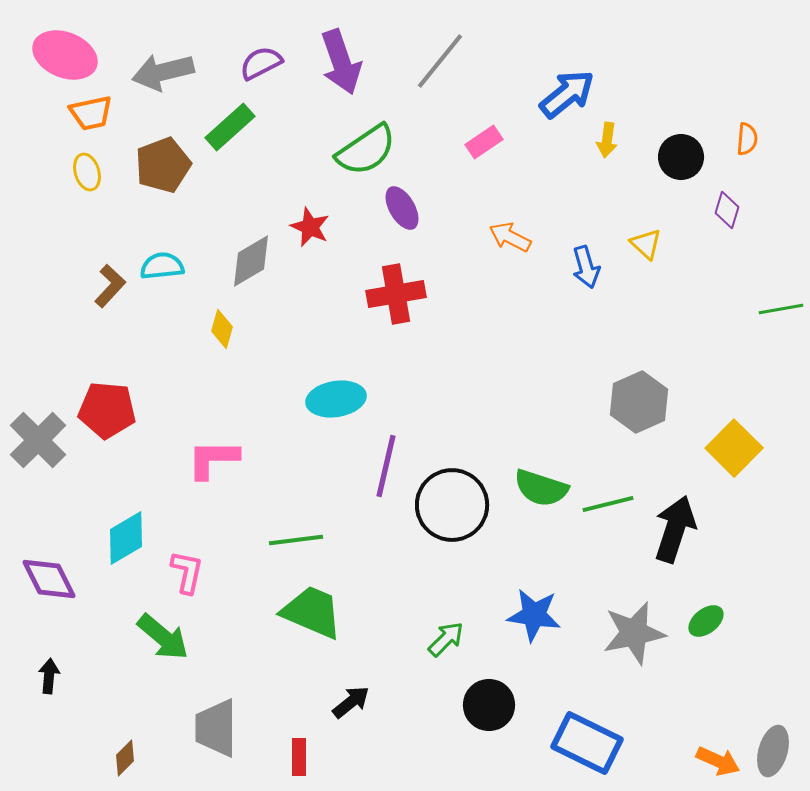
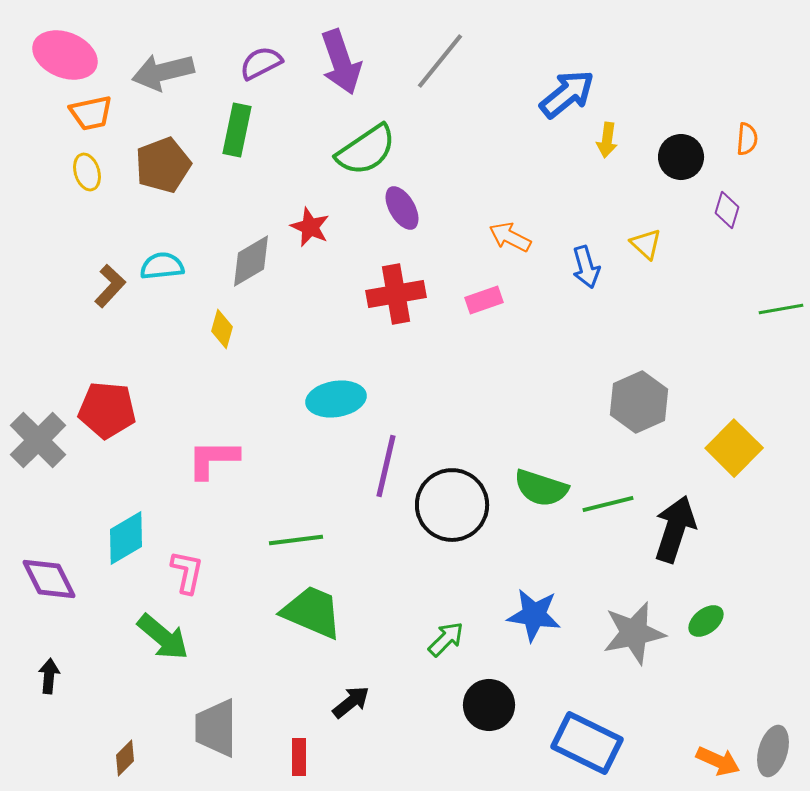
green rectangle at (230, 127): moved 7 px right, 3 px down; rotated 36 degrees counterclockwise
pink rectangle at (484, 142): moved 158 px down; rotated 15 degrees clockwise
